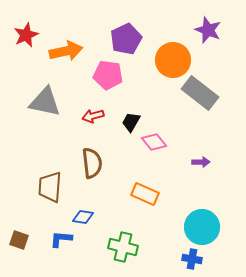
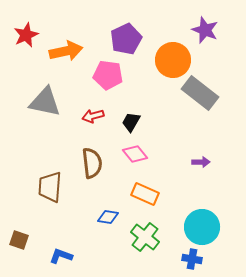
purple star: moved 3 px left
pink diamond: moved 19 px left, 12 px down
blue diamond: moved 25 px right
blue L-shape: moved 17 px down; rotated 15 degrees clockwise
green cross: moved 22 px right, 10 px up; rotated 24 degrees clockwise
